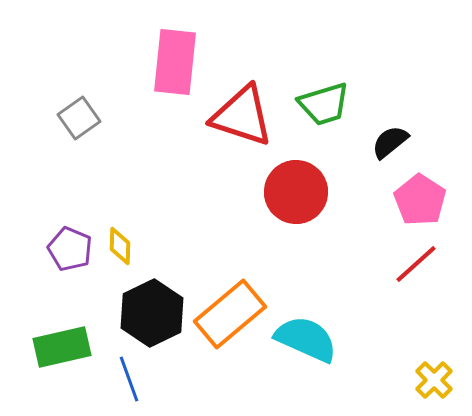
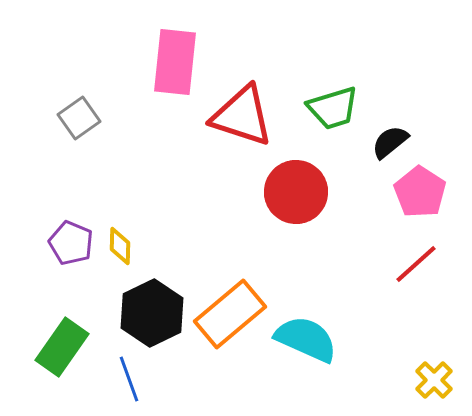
green trapezoid: moved 9 px right, 4 px down
pink pentagon: moved 8 px up
purple pentagon: moved 1 px right, 6 px up
green rectangle: rotated 42 degrees counterclockwise
